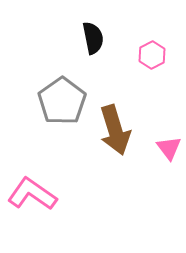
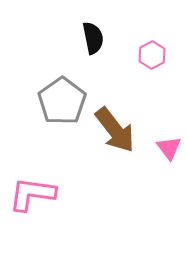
brown arrow: rotated 21 degrees counterclockwise
pink L-shape: rotated 27 degrees counterclockwise
